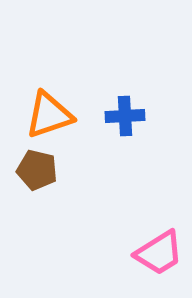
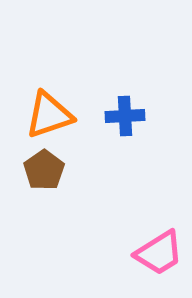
brown pentagon: moved 7 px right; rotated 24 degrees clockwise
